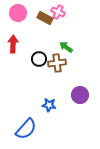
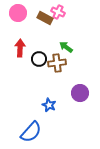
red arrow: moved 7 px right, 4 px down
purple circle: moved 2 px up
blue star: rotated 16 degrees clockwise
blue semicircle: moved 5 px right, 3 px down
